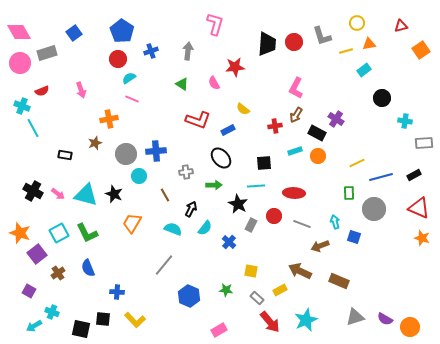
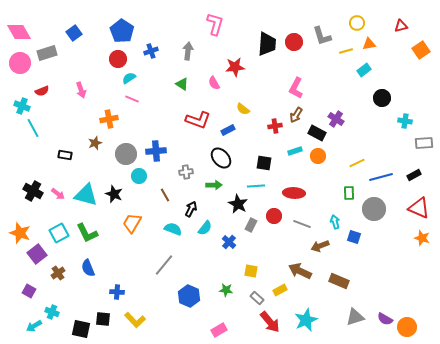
black square at (264, 163): rotated 14 degrees clockwise
orange circle at (410, 327): moved 3 px left
